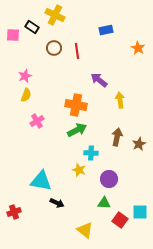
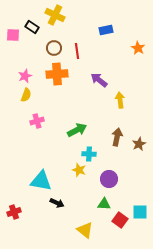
orange cross: moved 19 px left, 31 px up; rotated 15 degrees counterclockwise
pink cross: rotated 16 degrees clockwise
cyan cross: moved 2 px left, 1 px down
green triangle: moved 1 px down
